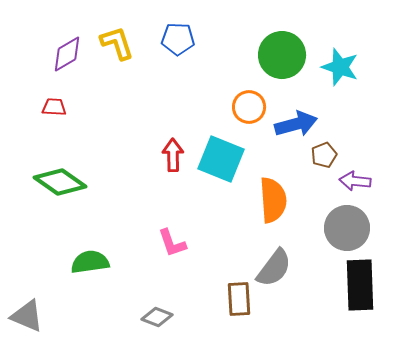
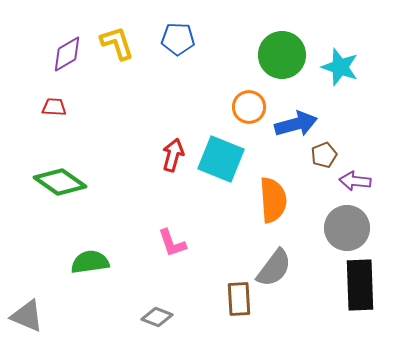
red arrow: rotated 16 degrees clockwise
